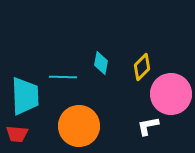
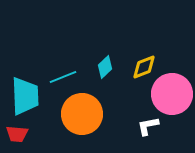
cyan diamond: moved 4 px right, 4 px down; rotated 35 degrees clockwise
yellow diamond: moved 2 px right; rotated 24 degrees clockwise
cyan line: rotated 24 degrees counterclockwise
pink circle: moved 1 px right
orange circle: moved 3 px right, 12 px up
